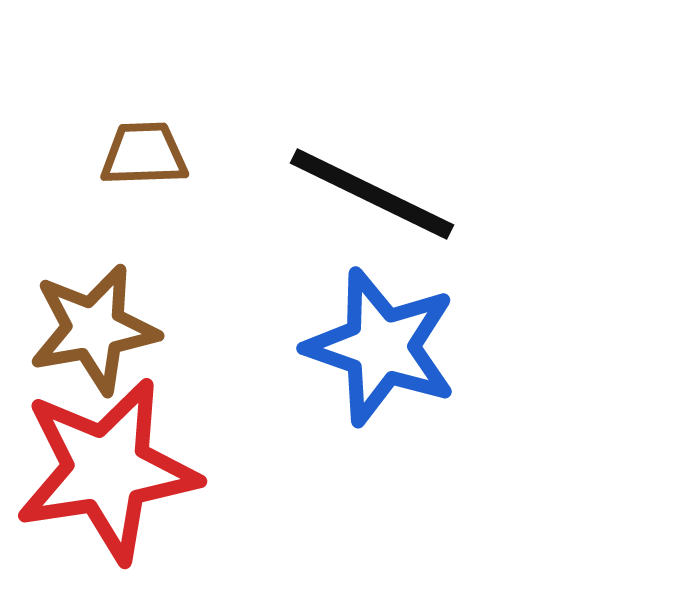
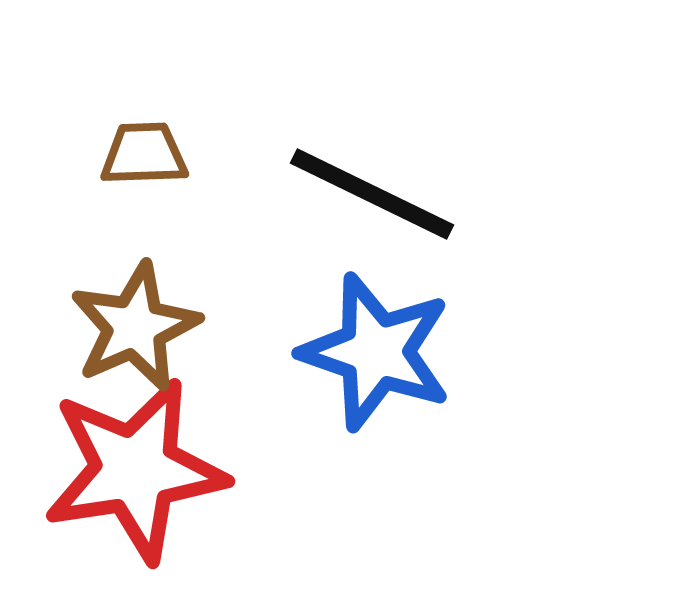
brown star: moved 41 px right, 2 px up; rotated 14 degrees counterclockwise
blue star: moved 5 px left, 5 px down
red star: moved 28 px right
